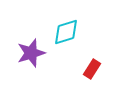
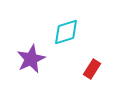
purple star: moved 6 px down; rotated 8 degrees counterclockwise
